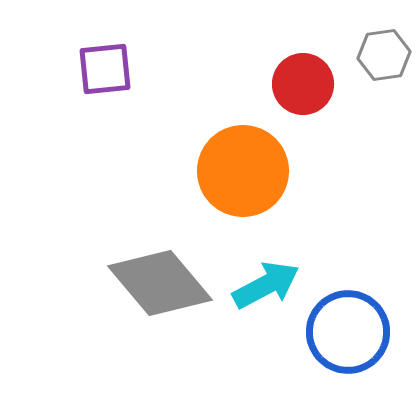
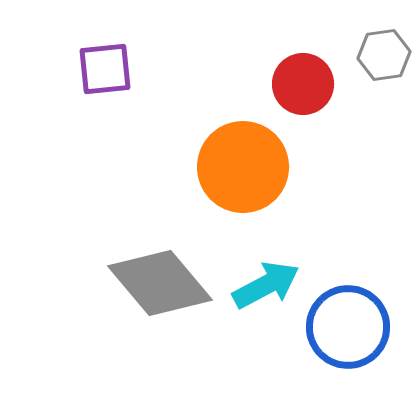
orange circle: moved 4 px up
blue circle: moved 5 px up
